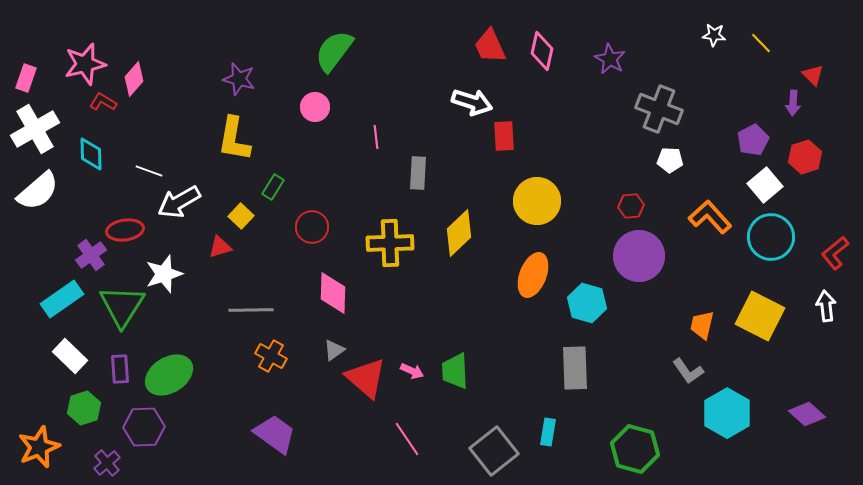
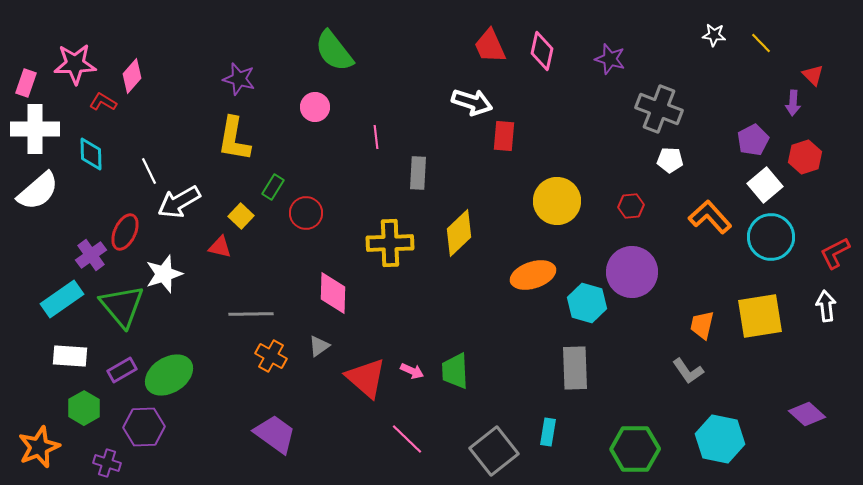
green semicircle at (334, 51): rotated 75 degrees counterclockwise
purple star at (610, 59): rotated 12 degrees counterclockwise
pink star at (85, 64): moved 10 px left; rotated 12 degrees clockwise
pink rectangle at (26, 78): moved 5 px down
pink diamond at (134, 79): moved 2 px left, 3 px up
white cross at (35, 129): rotated 30 degrees clockwise
red rectangle at (504, 136): rotated 8 degrees clockwise
white line at (149, 171): rotated 44 degrees clockwise
yellow circle at (537, 201): moved 20 px right
red circle at (312, 227): moved 6 px left, 14 px up
red ellipse at (125, 230): moved 2 px down; rotated 57 degrees counterclockwise
red triangle at (220, 247): rotated 30 degrees clockwise
red L-shape at (835, 253): rotated 12 degrees clockwise
purple circle at (639, 256): moved 7 px left, 16 px down
orange ellipse at (533, 275): rotated 51 degrees clockwise
green triangle at (122, 306): rotated 12 degrees counterclockwise
gray line at (251, 310): moved 4 px down
yellow square at (760, 316): rotated 36 degrees counterclockwise
gray triangle at (334, 350): moved 15 px left, 4 px up
white rectangle at (70, 356): rotated 40 degrees counterclockwise
purple rectangle at (120, 369): moved 2 px right, 1 px down; rotated 64 degrees clockwise
green hexagon at (84, 408): rotated 12 degrees counterclockwise
cyan hexagon at (727, 413): moved 7 px left, 26 px down; rotated 18 degrees counterclockwise
pink line at (407, 439): rotated 12 degrees counterclockwise
green hexagon at (635, 449): rotated 15 degrees counterclockwise
purple cross at (107, 463): rotated 32 degrees counterclockwise
